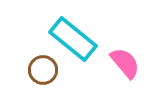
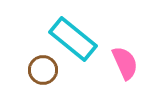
pink semicircle: rotated 16 degrees clockwise
